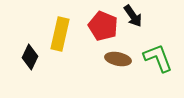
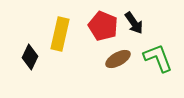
black arrow: moved 1 px right, 7 px down
brown ellipse: rotated 40 degrees counterclockwise
